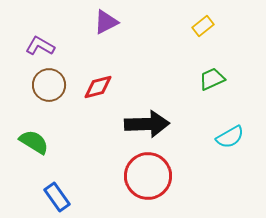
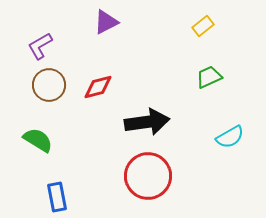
purple L-shape: rotated 60 degrees counterclockwise
green trapezoid: moved 3 px left, 2 px up
black arrow: moved 2 px up; rotated 6 degrees counterclockwise
green semicircle: moved 4 px right, 2 px up
blue rectangle: rotated 24 degrees clockwise
